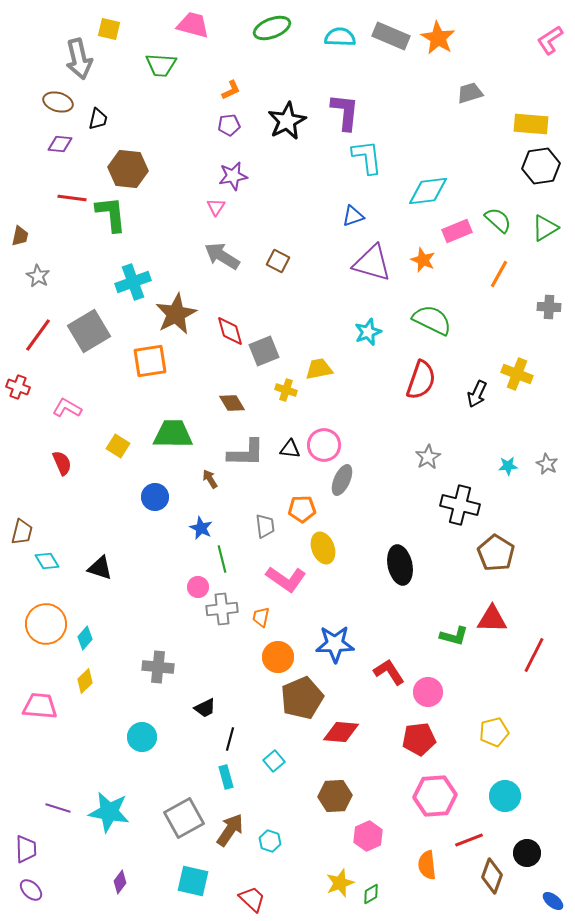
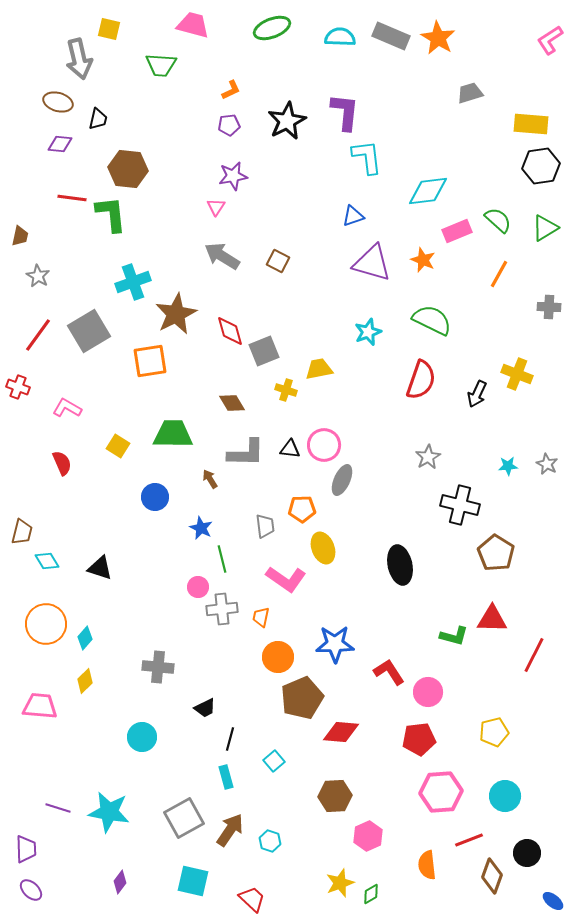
pink hexagon at (435, 796): moved 6 px right, 4 px up
